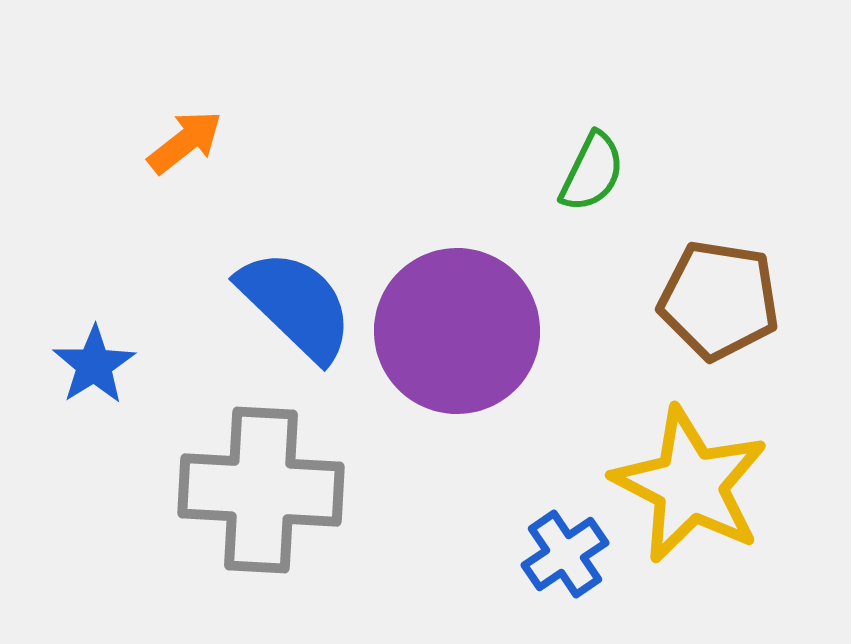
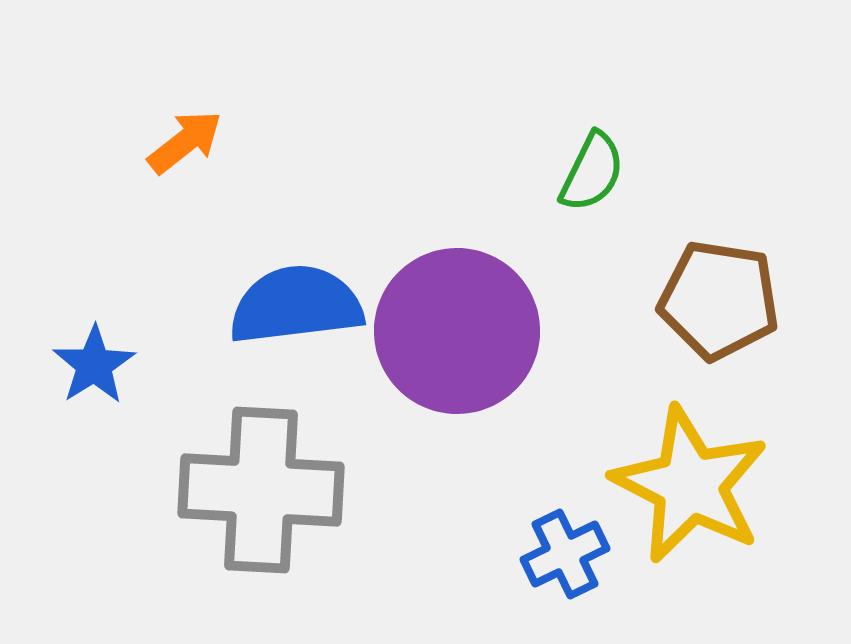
blue semicircle: rotated 51 degrees counterclockwise
blue cross: rotated 8 degrees clockwise
